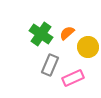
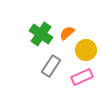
yellow circle: moved 2 px left, 3 px down
gray rectangle: moved 1 px right, 1 px down; rotated 10 degrees clockwise
pink rectangle: moved 9 px right, 1 px up
